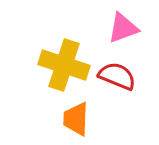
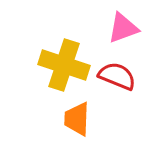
orange trapezoid: moved 1 px right
